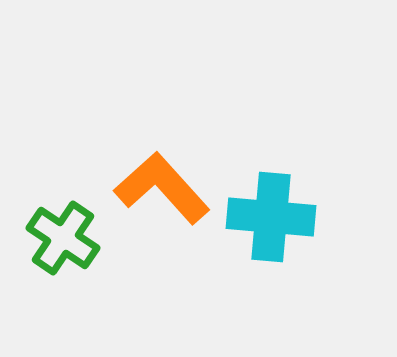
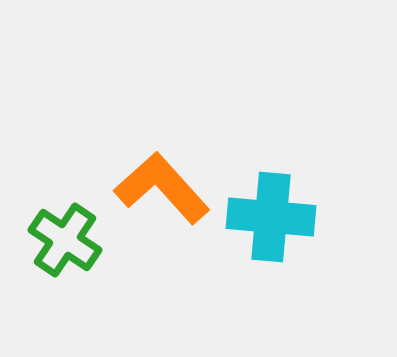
green cross: moved 2 px right, 2 px down
